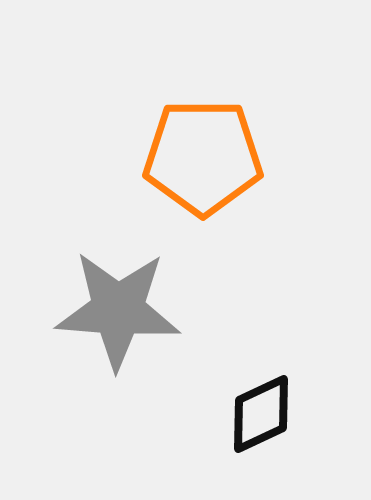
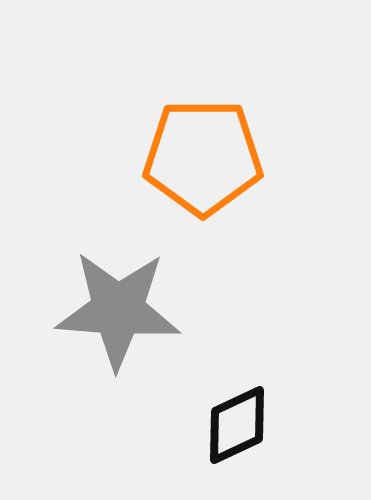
black diamond: moved 24 px left, 11 px down
